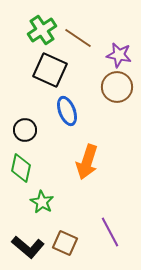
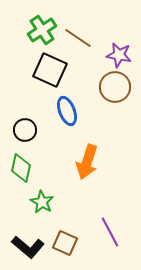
brown circle: moved 2 px left
